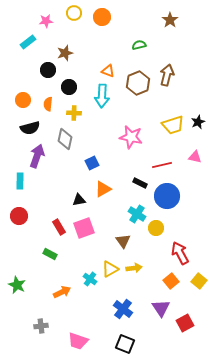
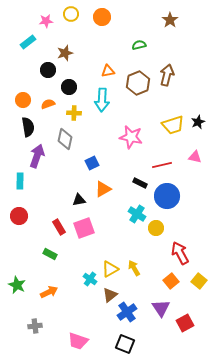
yellow circle at (74, 13): moved 3 px left, 1 px down
orange triangle at (108, 71): rotated 32 degrees counterclockwise
cyan arrow at (102, 96): moved 4 px down
orange semicircle at (48, 104): rotated 64 degrees clockwise
black semicircle at (30, 128): moved 2 px left, 1 px up; rotated 84 degrees counterclockwise
brown triangle at (123, 241): moved 13 px left, 54 px down; rotated 28 degrees clockwise
yellow arrow at (134, 268): rotated 112 degrees counterclockwise
orange arrow at (62, 292): moved 13 px left
blue cross at (123, 309): moved 4 px right, 3 px down; rotated 18 degrees clockwise
gray cross at (41, 326): moved 6 px left
